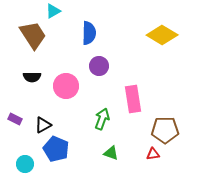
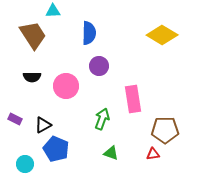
cyan triangle: rotated 28 degrees clockwise
